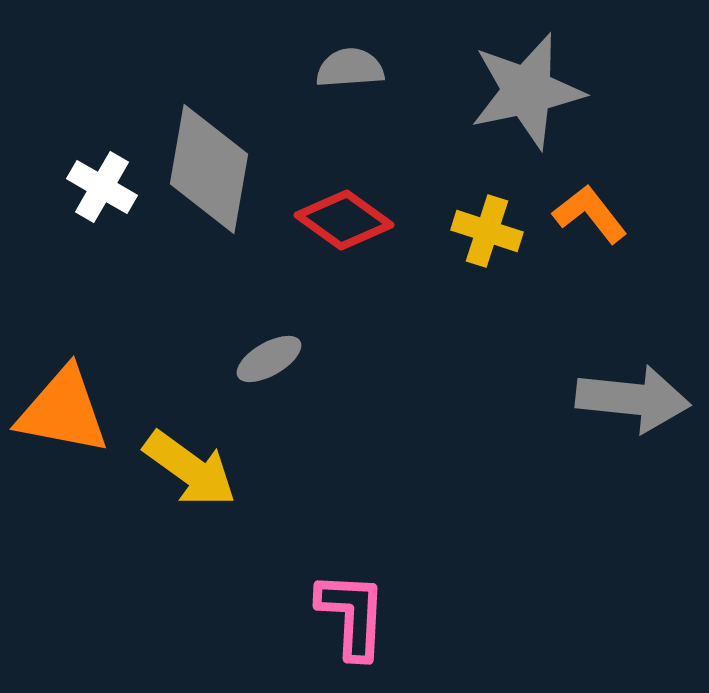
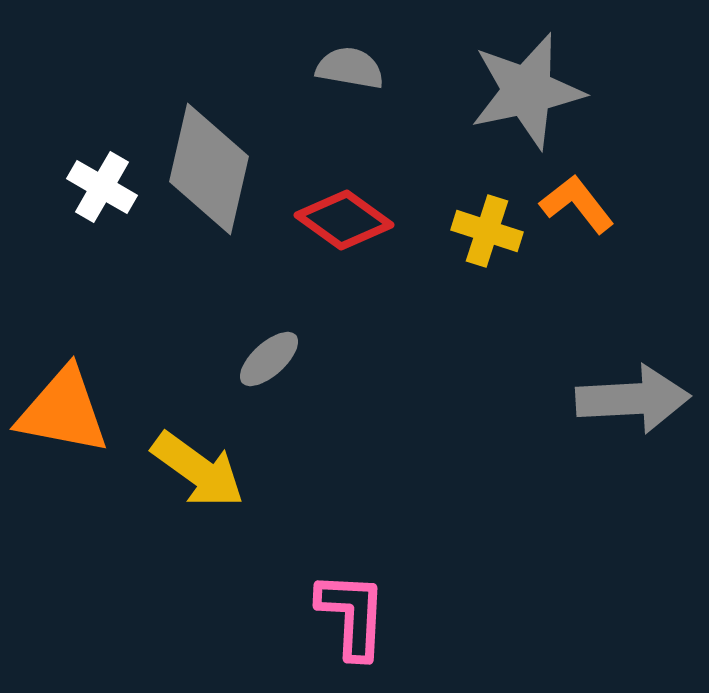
gray semicircle: rotated 14 degrees clockwise
gray diamond: rotated 3 degrees clockwise
orange L-shape: moved 13 px left, 10 px up
gray ellipse: rotated 12 degrees counterclockwise
gray arrow: rotated 9 degrees counterclockwise
yellow arrow: moved 8 px right, 1 px down
